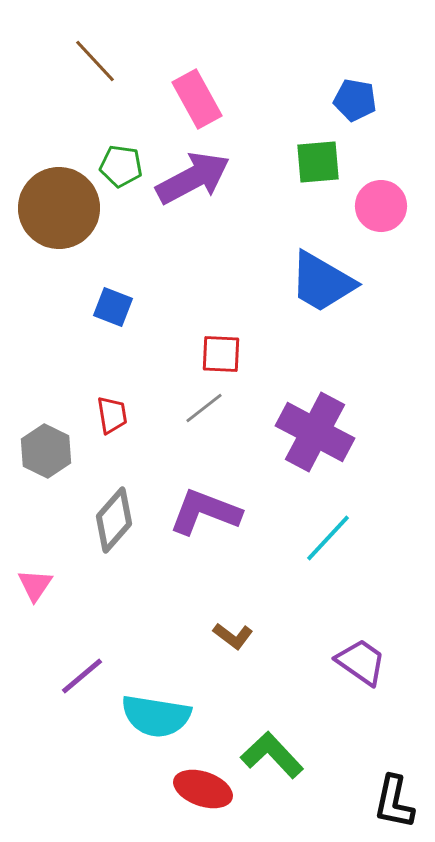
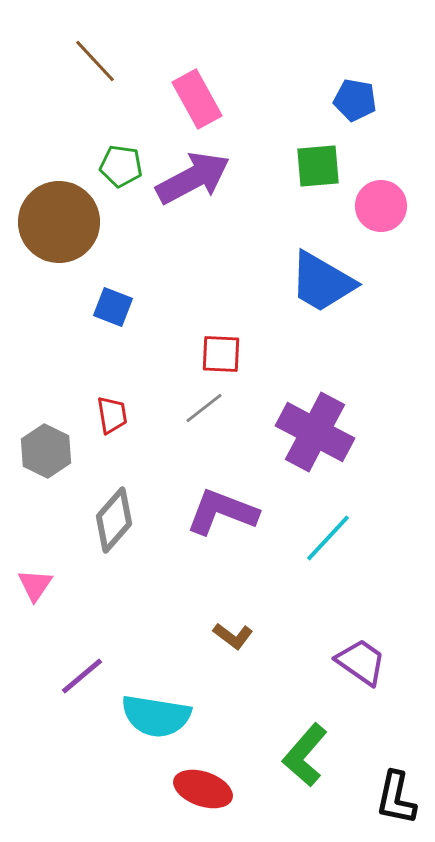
green square: moved 4 px down
brown circle: moved 14 px down
purple L-shape: moved 17 px right
green L-shape: moved 33 px right; rotated 96 degrees counterclockwise
black L-shape: moved 2 px right, 4 px up
